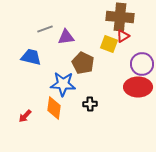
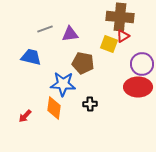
purple triangle: moved 4 px right, 3 px up
brown pentagon: rotated 15 degrees counterclockwise
